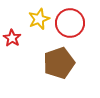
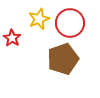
brown pentagon: moved 4 px right, 4 px up
